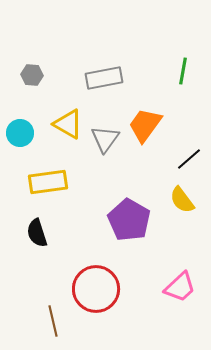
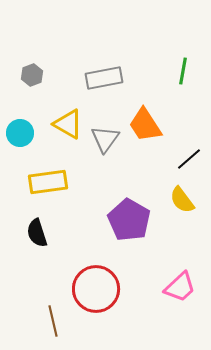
gray hexagon: rotated 25 degrees counterclockwise
orange trapezoid: rotated 69 degrees counterclockwise
